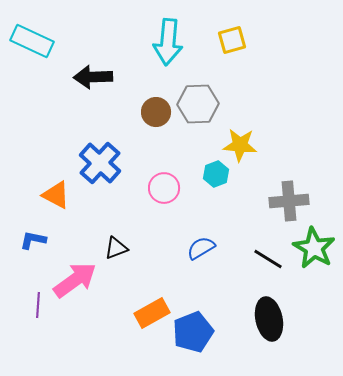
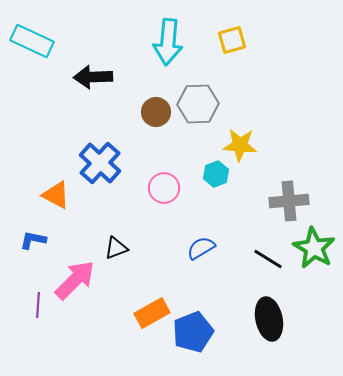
pink arrow: rotated 9 degrees counterclockwise
